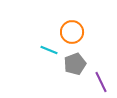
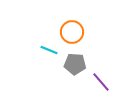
gray pentagon: rotated 25 degrees clockwise
purple line: rotated 15 degrees counterclockwise
